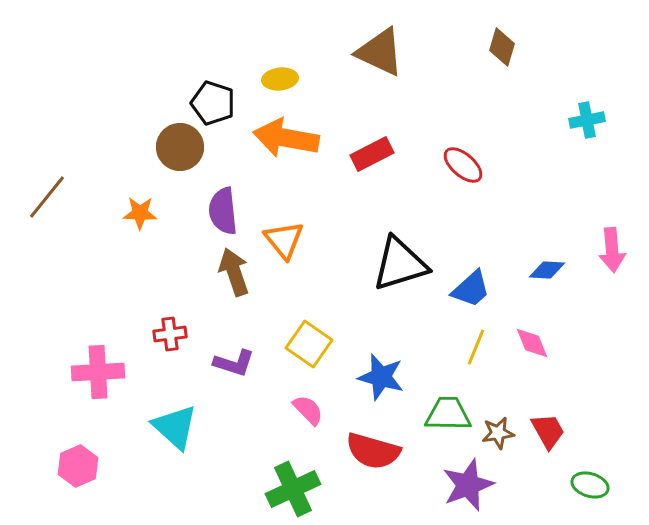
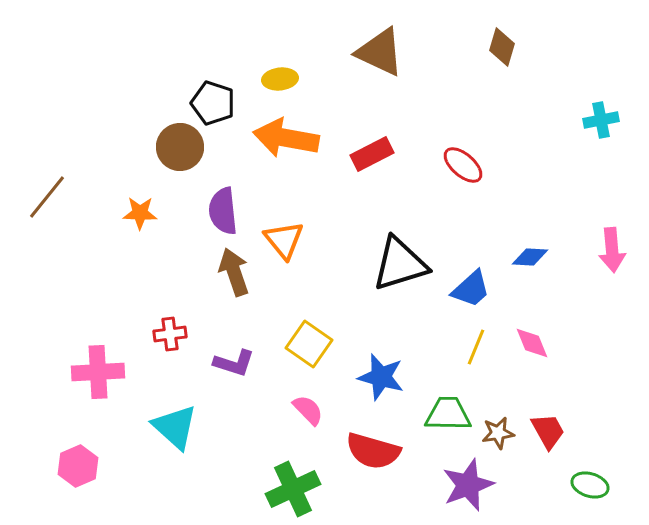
cyan cross: moved 14 px right
blue diamond: moved 17 px left, 13 px up
